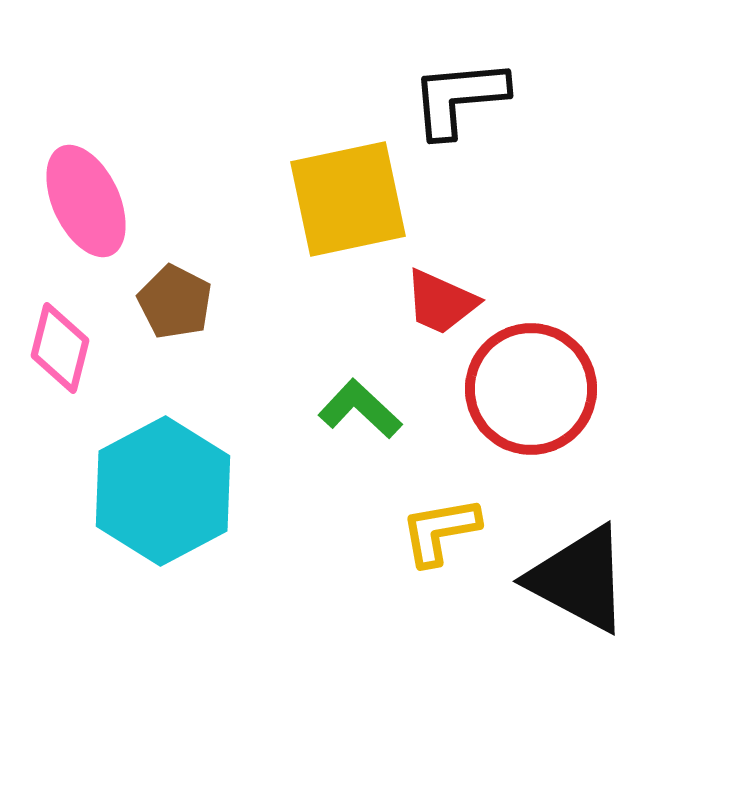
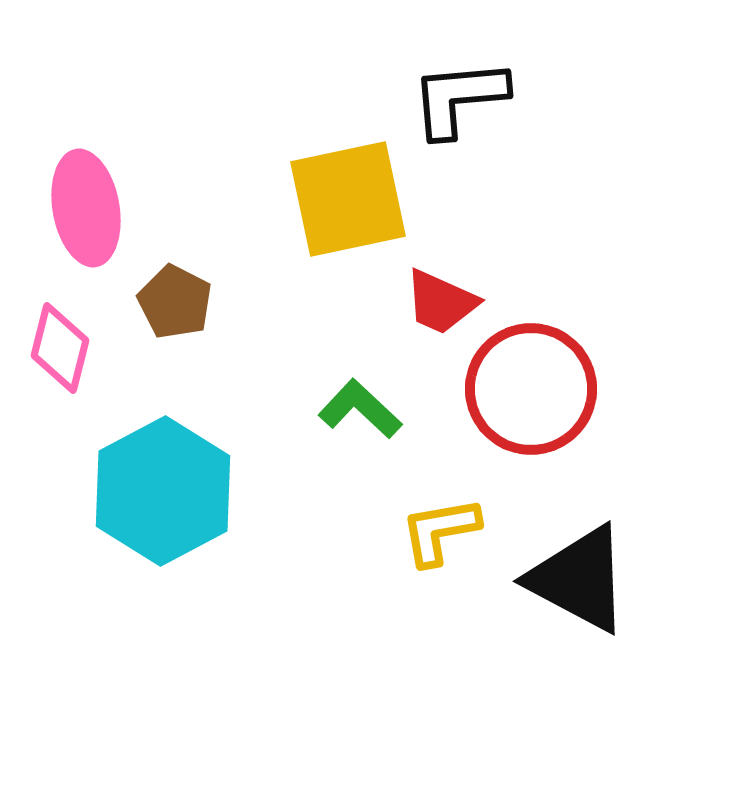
pink ellipse: moved 7 px down; rotated 15 degrees clockwise
